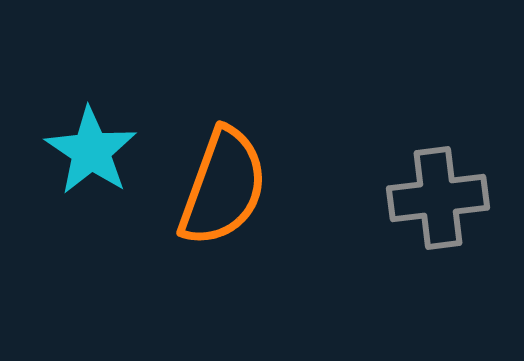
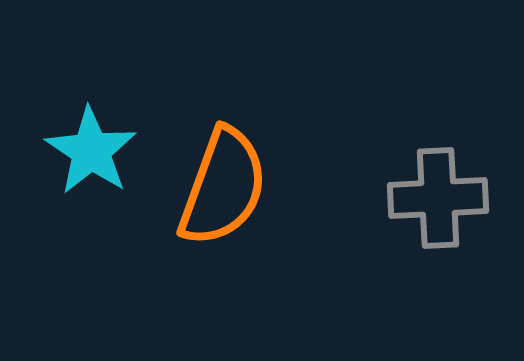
gray cross: rotated 4 degrees clockwise
